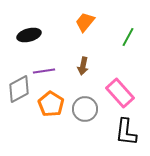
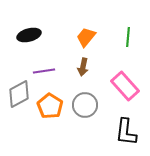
orange trapezoid: moved 1 px right, 15 px down
green line: rotated 24 degrees counterclockwise
brown arrow: moved 1 px down
gray diamond: moved 5 px down
pink rectangle: moved 5 px right, 7 px up
orange pentagon: moved 1 px left, 2 px down
gray circle: moved 4 px up
